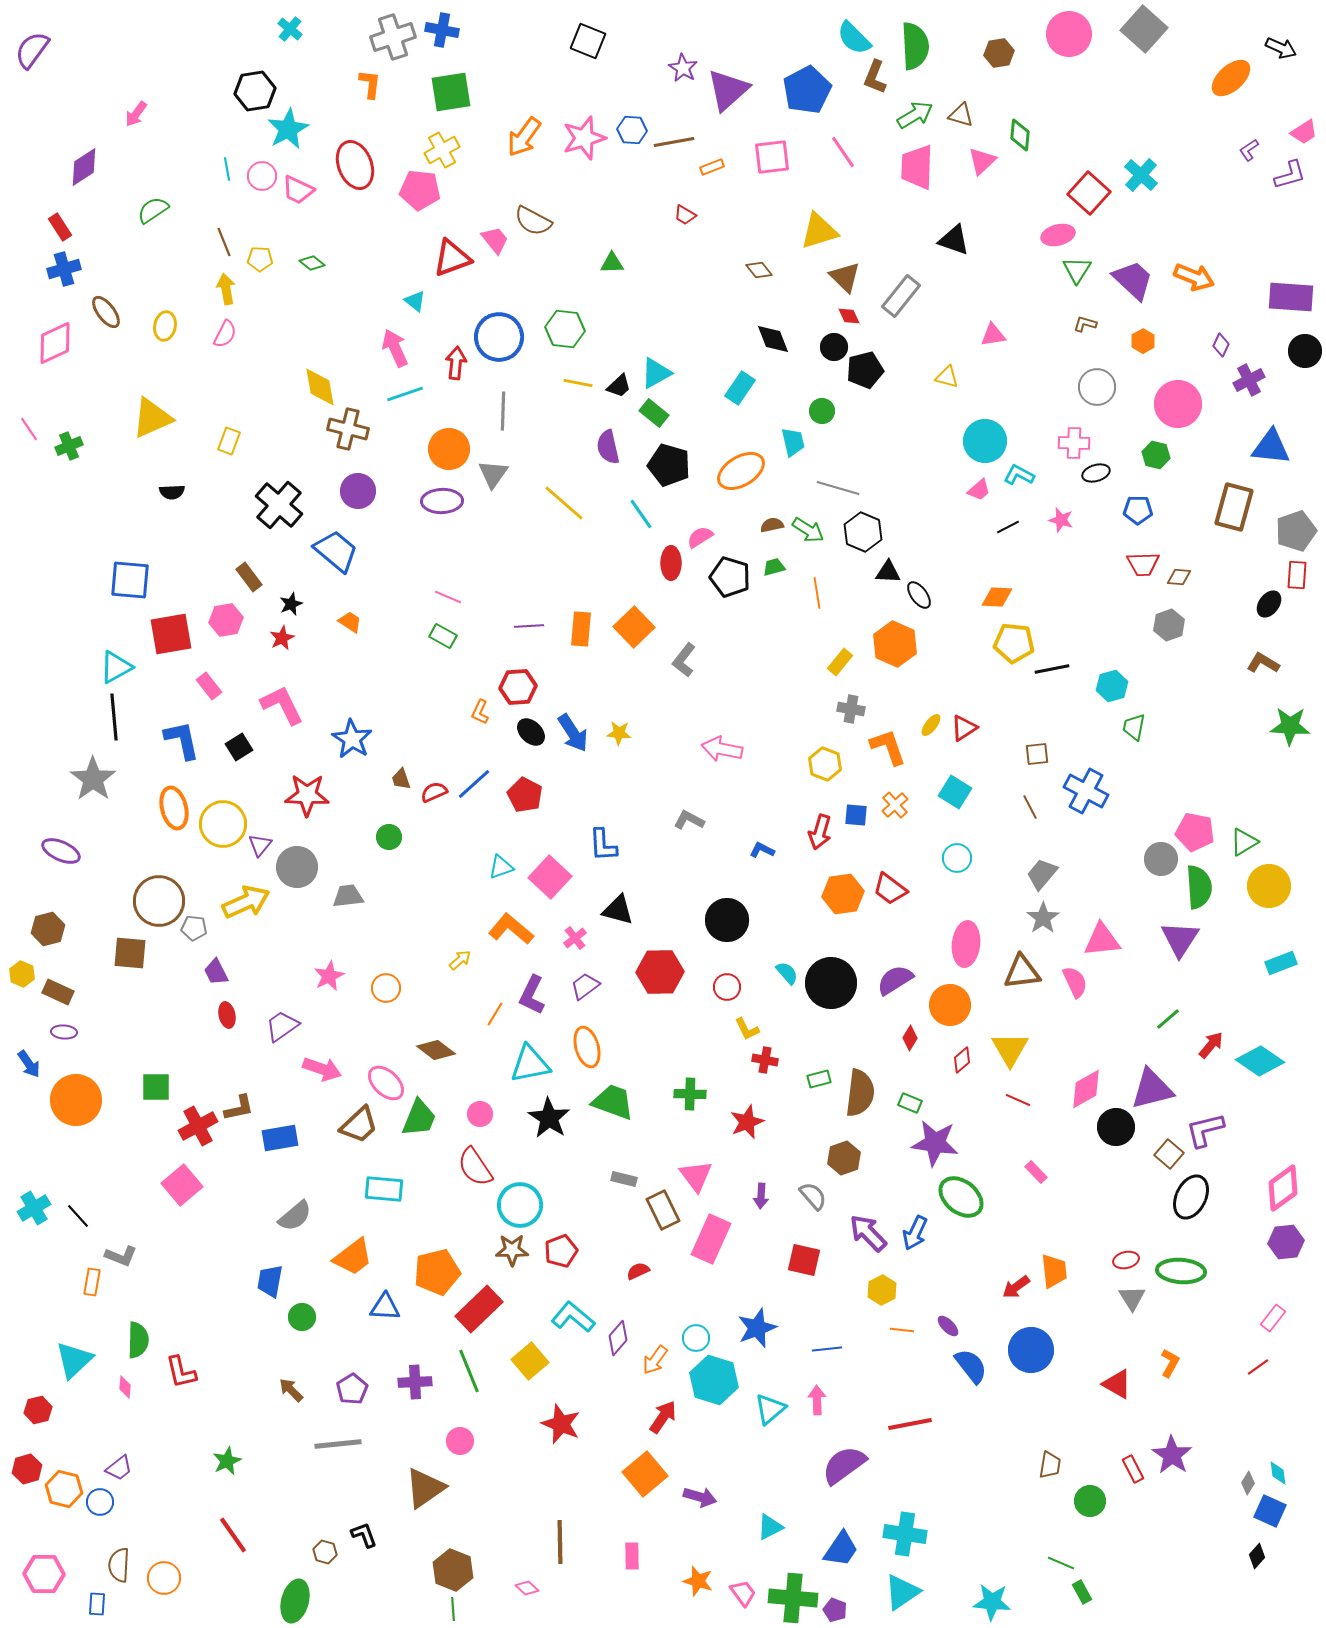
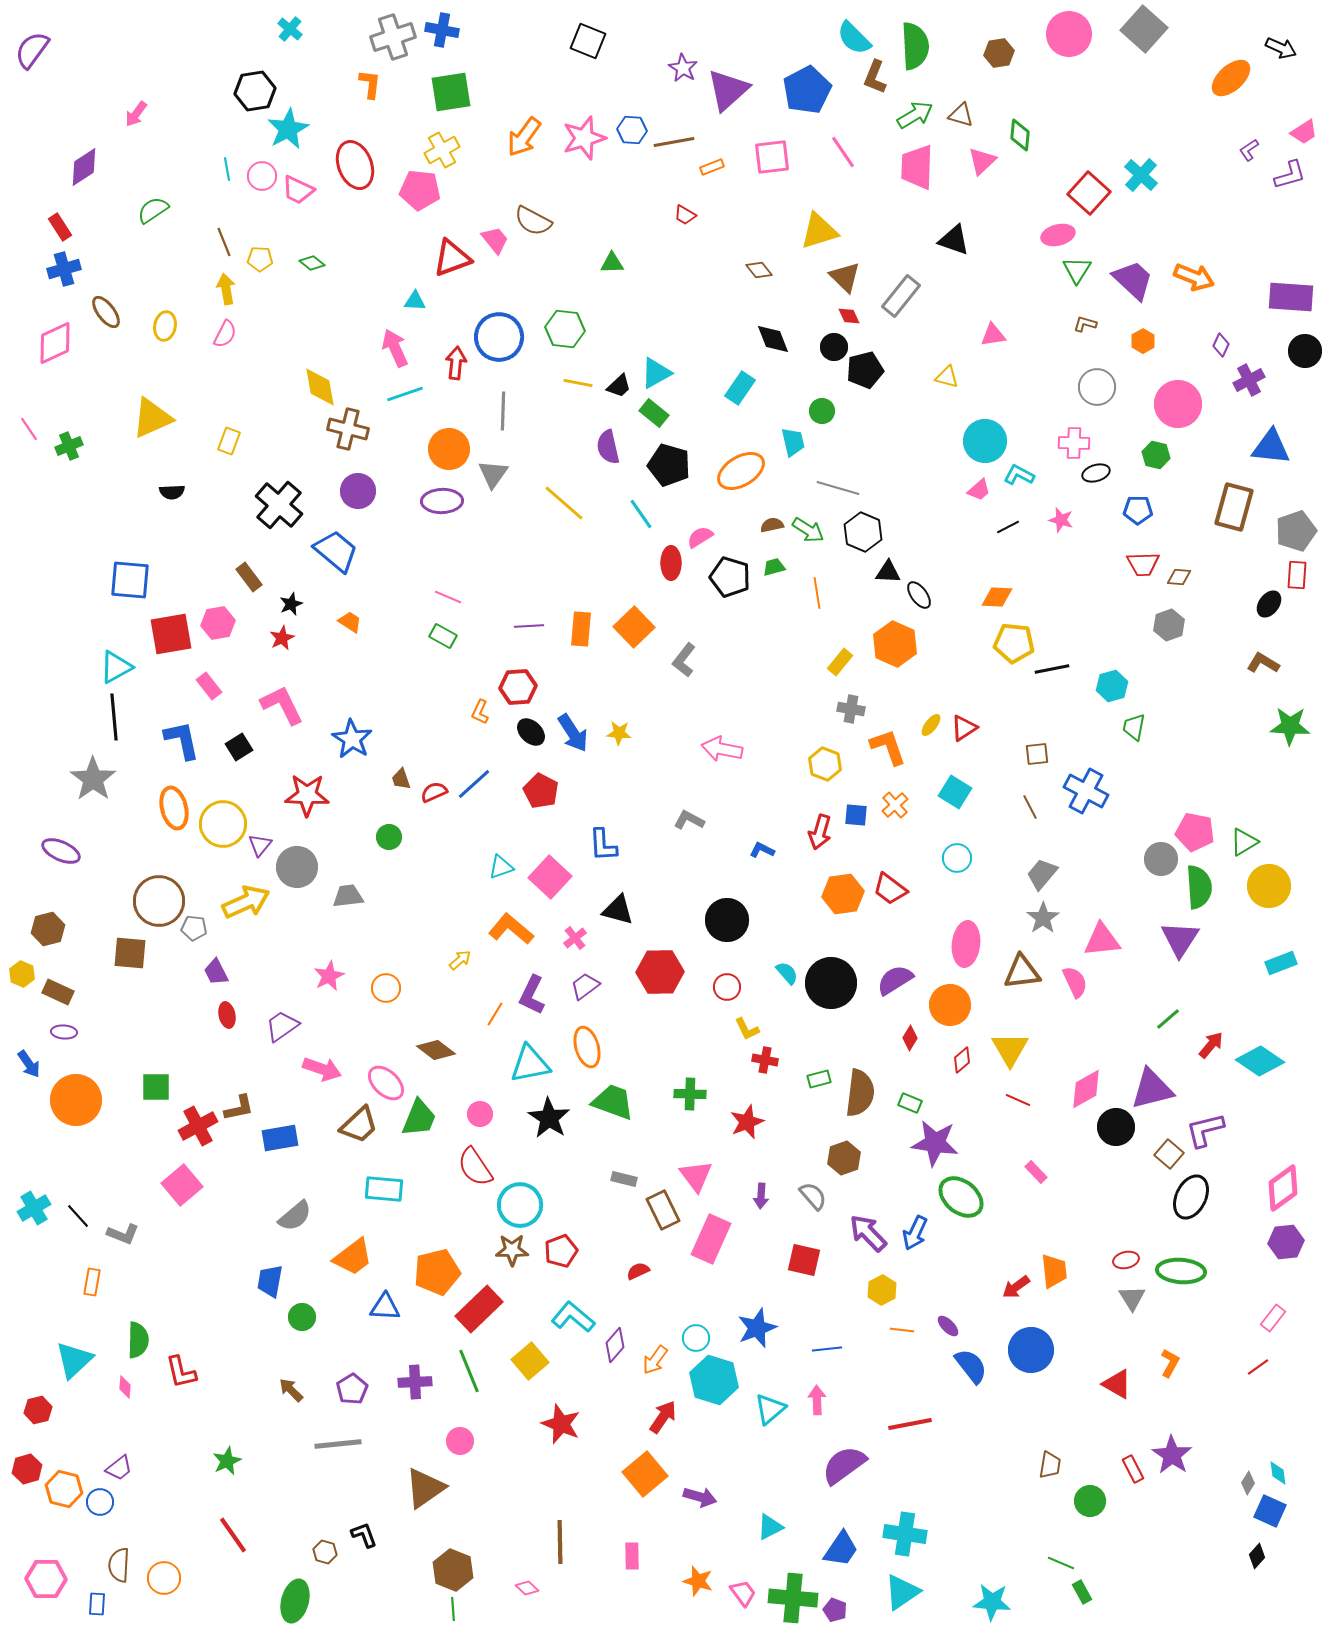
cyan triangle at (415, 301): rotated 35 degrees counterclockwise
pink hexagon at (226, 620): moved 8 px left, 3 px down
red pentagon at (525, 795): moved 16 px right, 4 px up
gray L-shape at (121, 1256): moved 2 px right, 22 px up
purple diamond at (618, 1338): moved 3 px left, 7 px down
pink hexagon at (44, 1574): moved 2 px right, 5 px down
